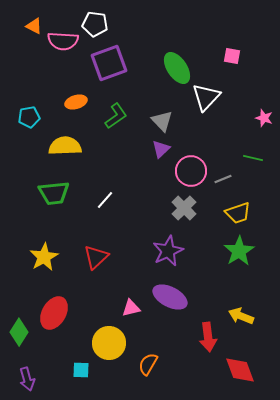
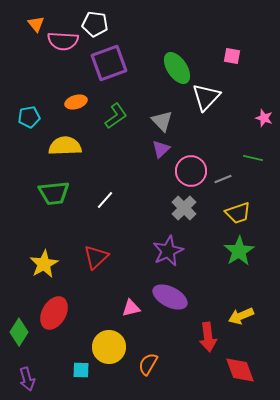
orange triangle: moved 2 px right, 2 px up; rotated 24 degrees clockwise
yellow star: moved 7 px down
yellow arrow: rotated 45 degrees counterclockwise
yellow circle: moved 4 px down
